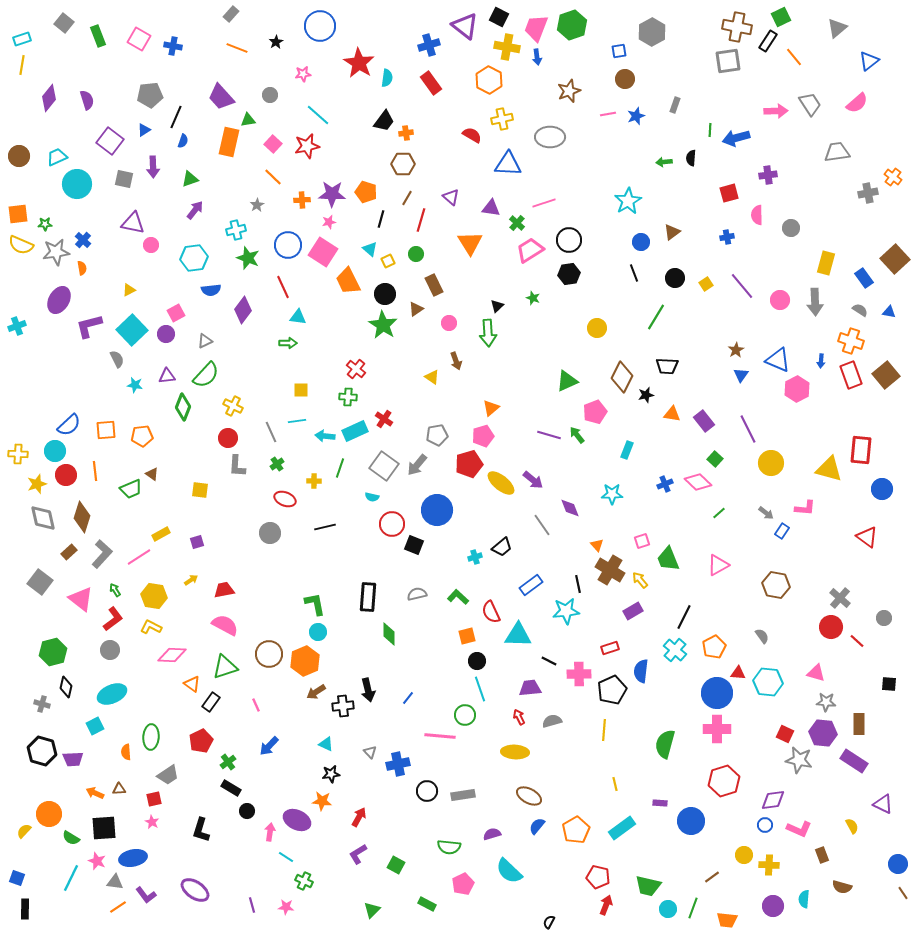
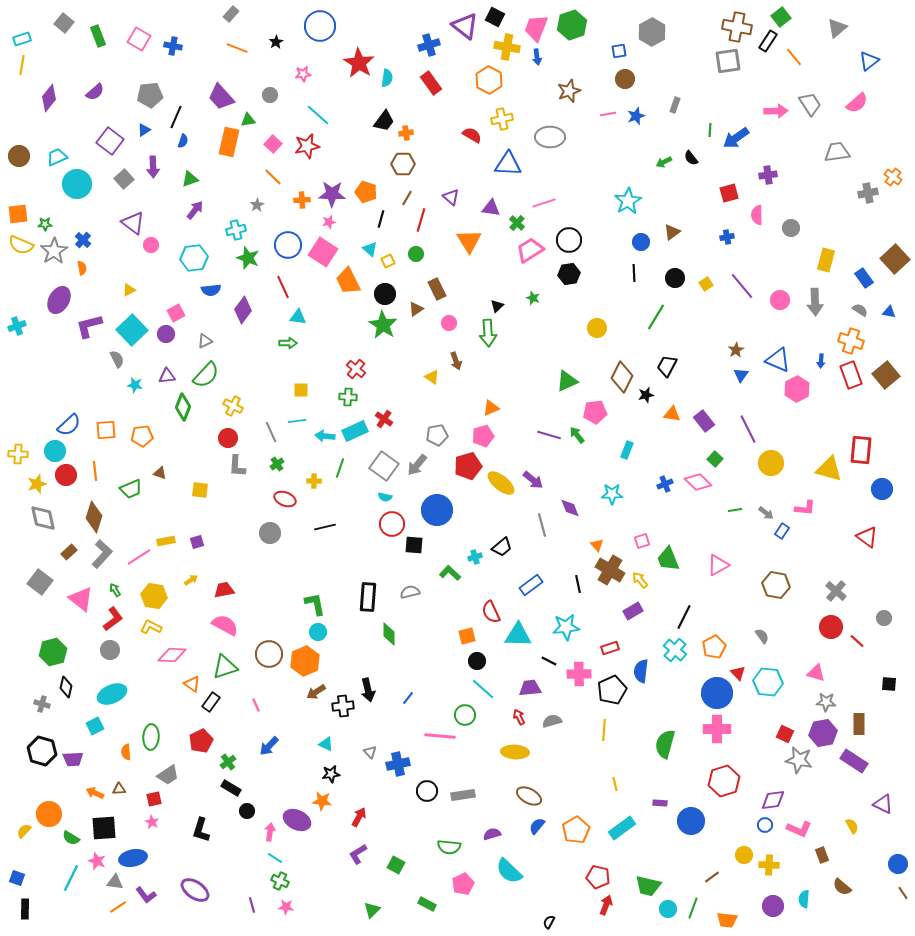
black square at (499, 17): moved 4 px left
green square at (781, 17): rotated 12 degrees counterclockwise
purple semicircle at (87, 100): moved 8 px right, 8 px up; rotated 66 degrees clockwise
blue arrow at (736, 138): rotated 20 degrees counterclockwise
black semicircle at (691, 158): rotated 42 degrees counterclockwise
green arrow at (664, 162): rotated 21 degrees counterclockwise
gray square at (124, 179): rotated 36 degrees clockwise
purple triangle at (133, 223): rotated 25 degrees clockwise
orange triangle at (470, 243): moved 1 px left, 2 px up
gray star at (56, 252): moved 2 px left, 1 px up; rotated 24 degrees counterclockwise
yellow rectangle at (826, 263): moved 3 px up
black line at (634, 273): rotated 18 degrees clockwise
brown rectangle at (434, 285): moved 3 px right, 4 px down
black trapezoid at (667, 366): rotated 115 degrees clockwise
orange triangle at (491, 408): rotated 18 degrees clockwise
pink pentagon at (595, 412): rotated 15 degrees clockwise
red pentagon at (469, 464): moved 1 px left, 2 px down
brown triangle at (152, 474): moved 8 px right, 1 px up; rotated 16 degrees counterclockwise
cyan semicircle at (372, 497): moved 13 px right
green line at (719, 513): moved 16 px right, 3 px up; rotated 32 degrees clockwise
brown diamond at (82, 517): moved 12 px right
gray line at (542, 525): rotated 20 degrees clockwise
yellow rectangle at (161, 534): moved 5 px right, 7 px down; rotated 18 degrees clockwise
black square at (414, 545): rotated 18 degrees counterclockwise
gray semicircle at (417, 594): moved 7 px left, 2 px up
green L-shape at (458, 597): moved 8 px left, 24 px up
gray cross at (840, 598): moved 4 px left, 7 px up
cyan star at (566, 611): moved 16 px down
red triangle at (738, 673): rotated 42 degrees clockwise
cyan line at (480, 689): moved 3 px right; rotated 30 degrees counterclockwise
purple hexagon at (823, 733): rotated 16 degrees counterclockwise
cyan line at (286, 857): moved 11 px left, 1 px down
green cross at (304, 881): moved 24 px left
brown semicircle at (842, 887): rotated 24 degrees clockwise
